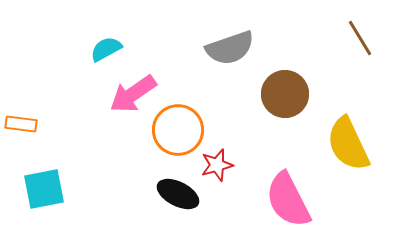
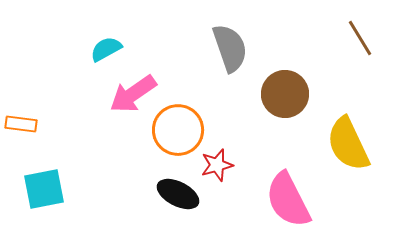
gray semicircle: rotated 90 degrees counterclockwise
